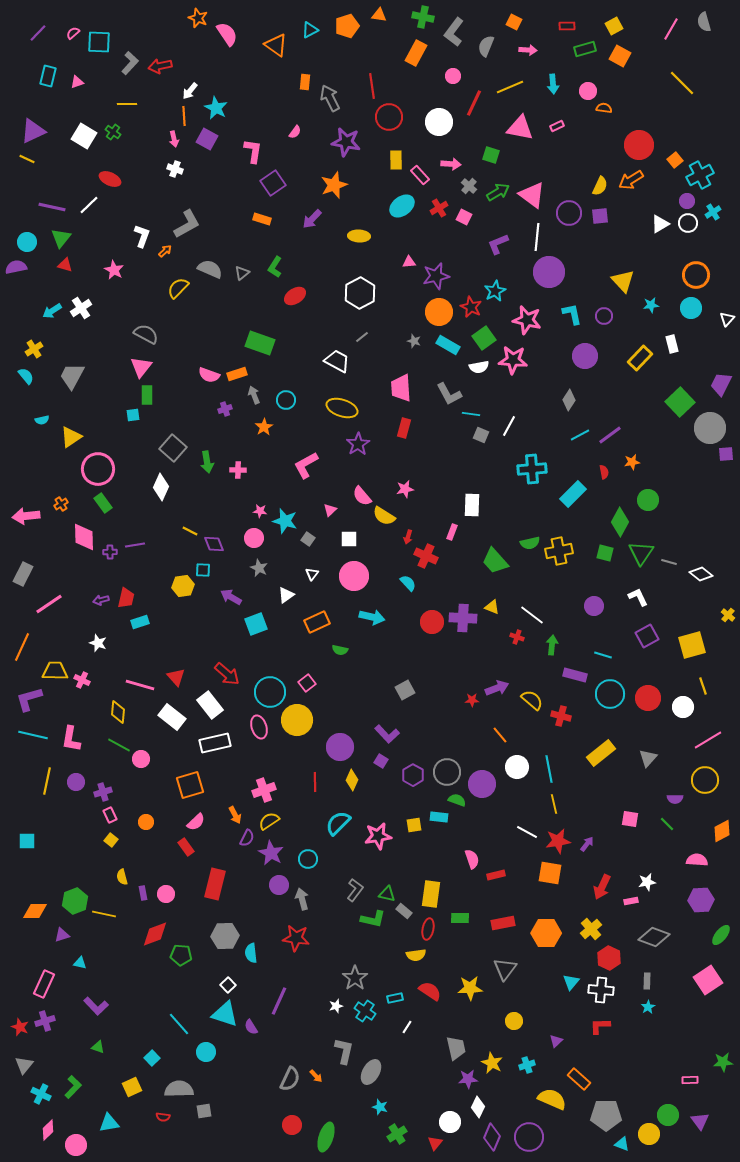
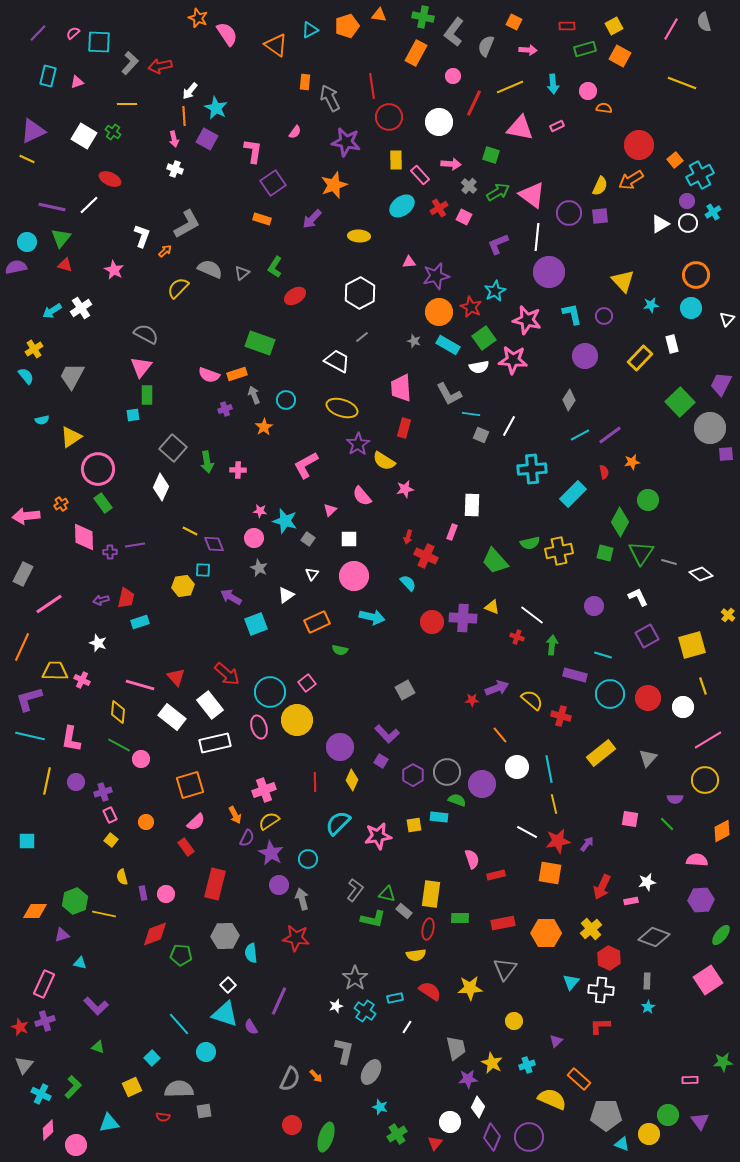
yellow line at (682, 83): rotated 24 degrees counterclockwise
yellow semicircle at (384, 516): moved 55 px up
cyan line at (33, 735): moved 3 px left, 1 px down
